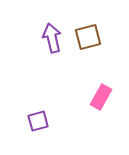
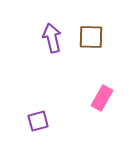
brown square: moved 3 px right; rotated 16 degrees clockwise
pink rectangle: moved 1 px right, 1 px down
